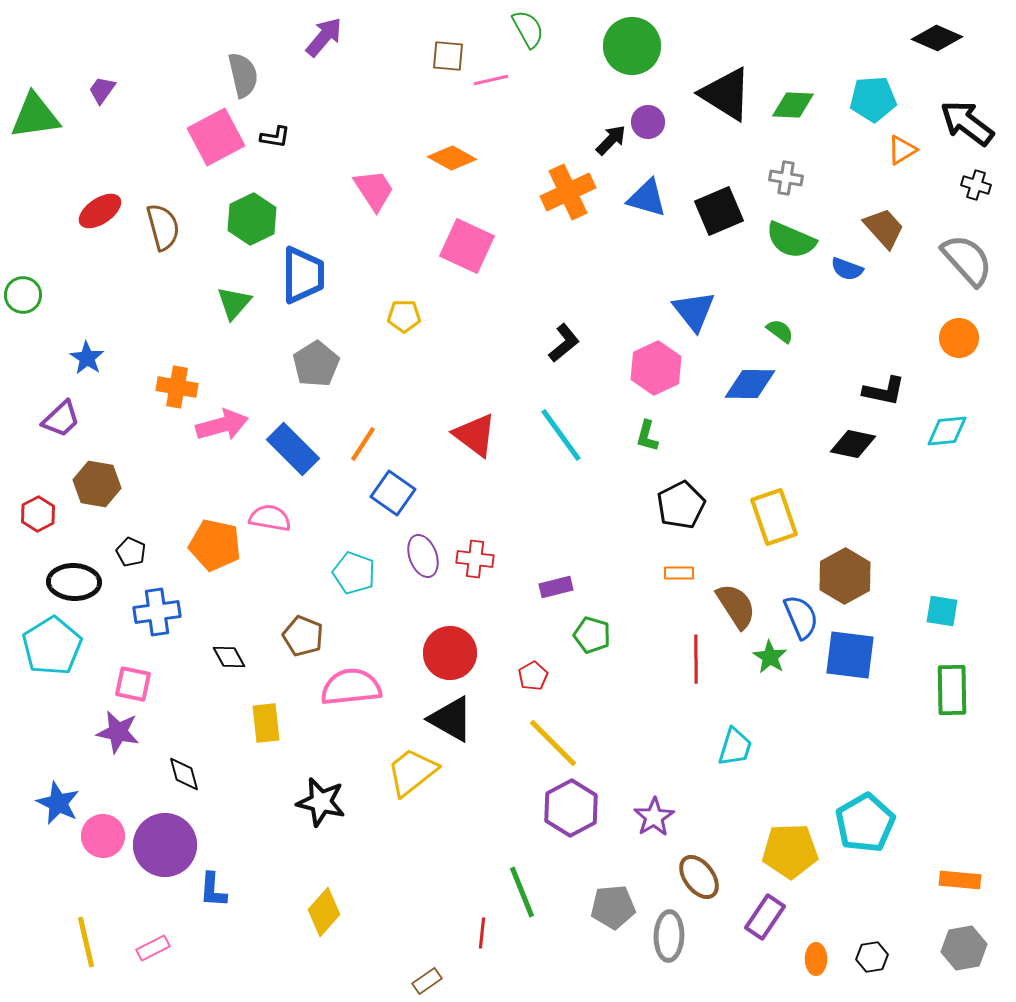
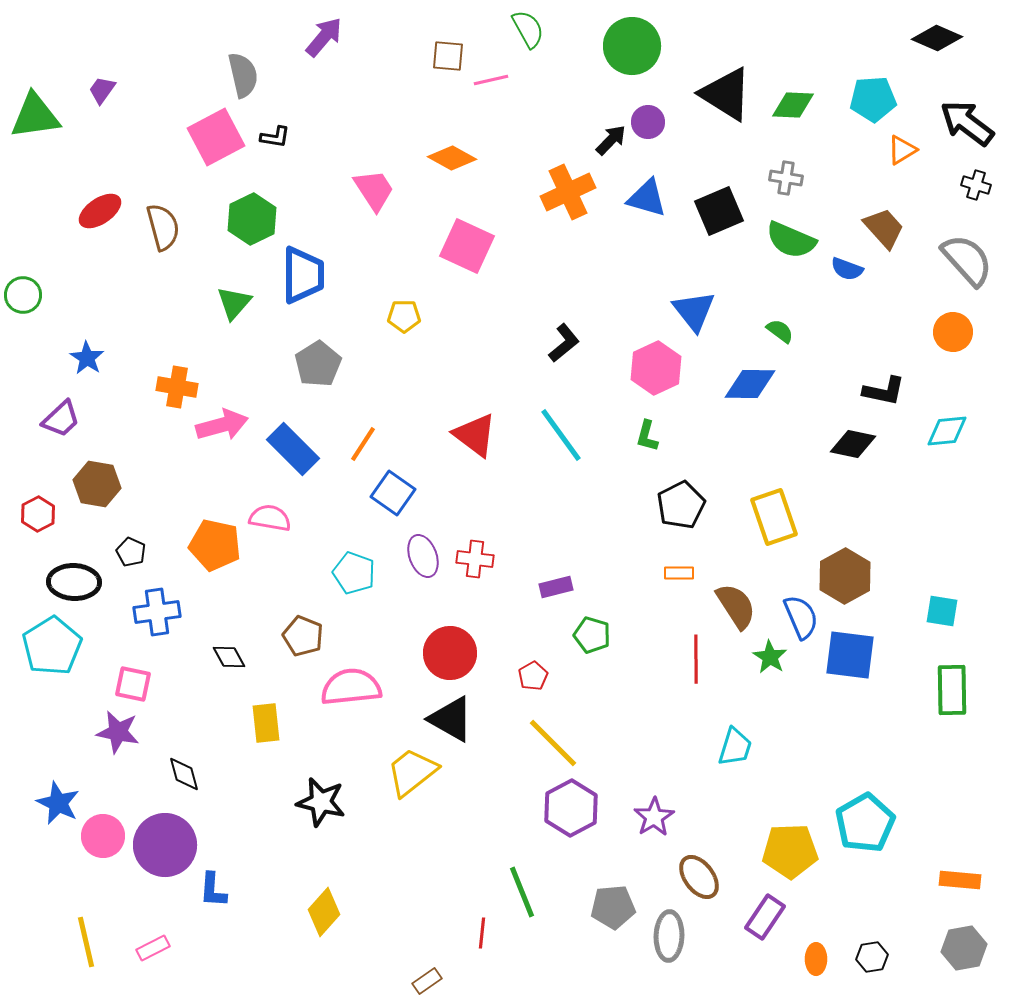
orange circle at (959, 338): moved 6 px left, 6 px up
gray pentagon at (316, 364): moved 2 px right
